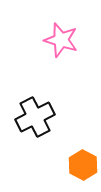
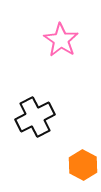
pink star: rotated 16 degrees clockwise
